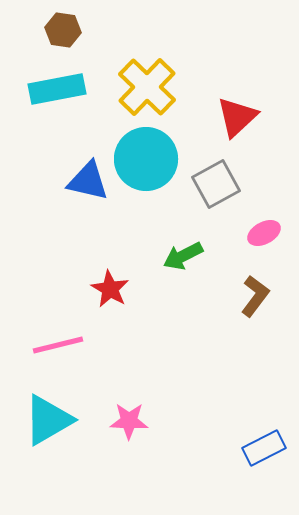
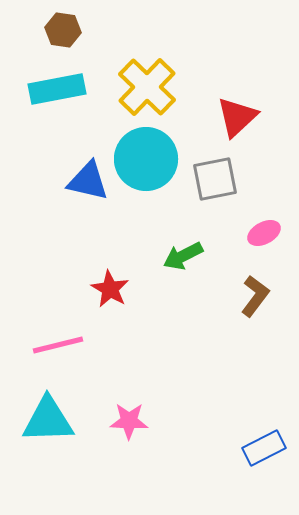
gray square: moved 1 px left, 5 px up; rotated 18 degrees clockwise
cyan triangle: rotated 28 degrees clockwise
